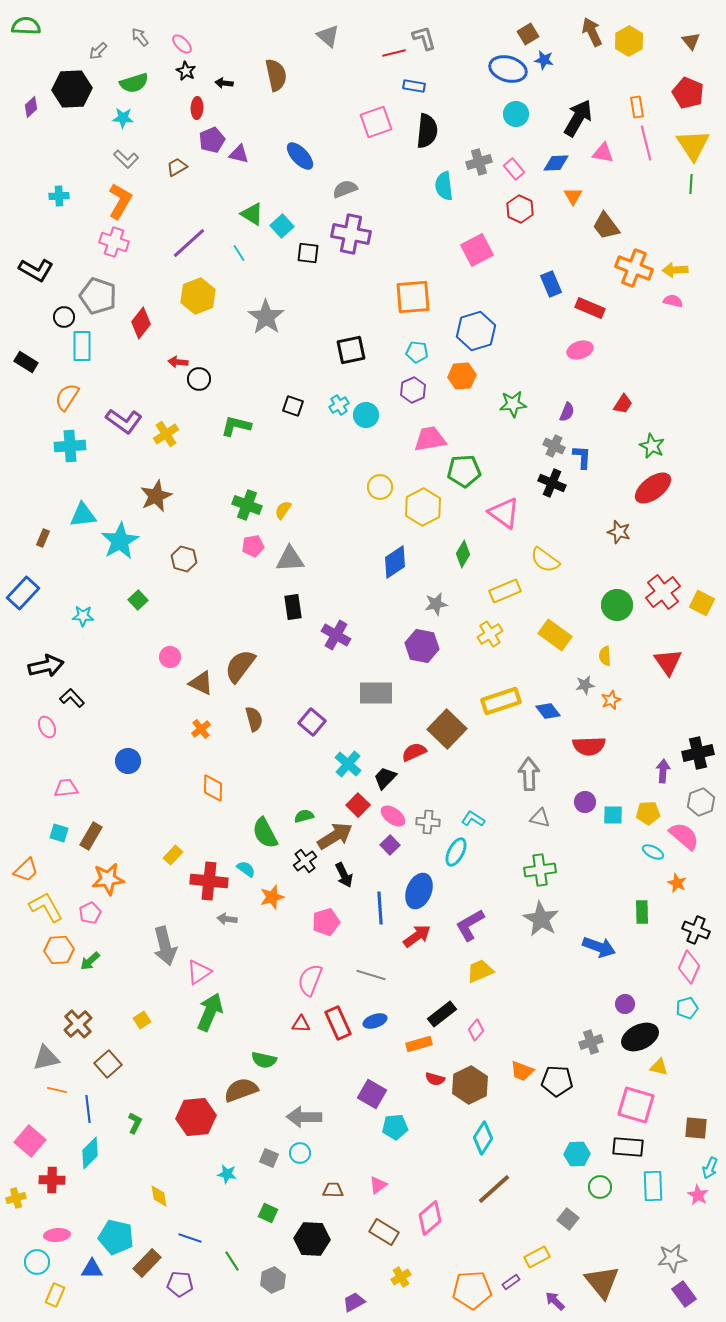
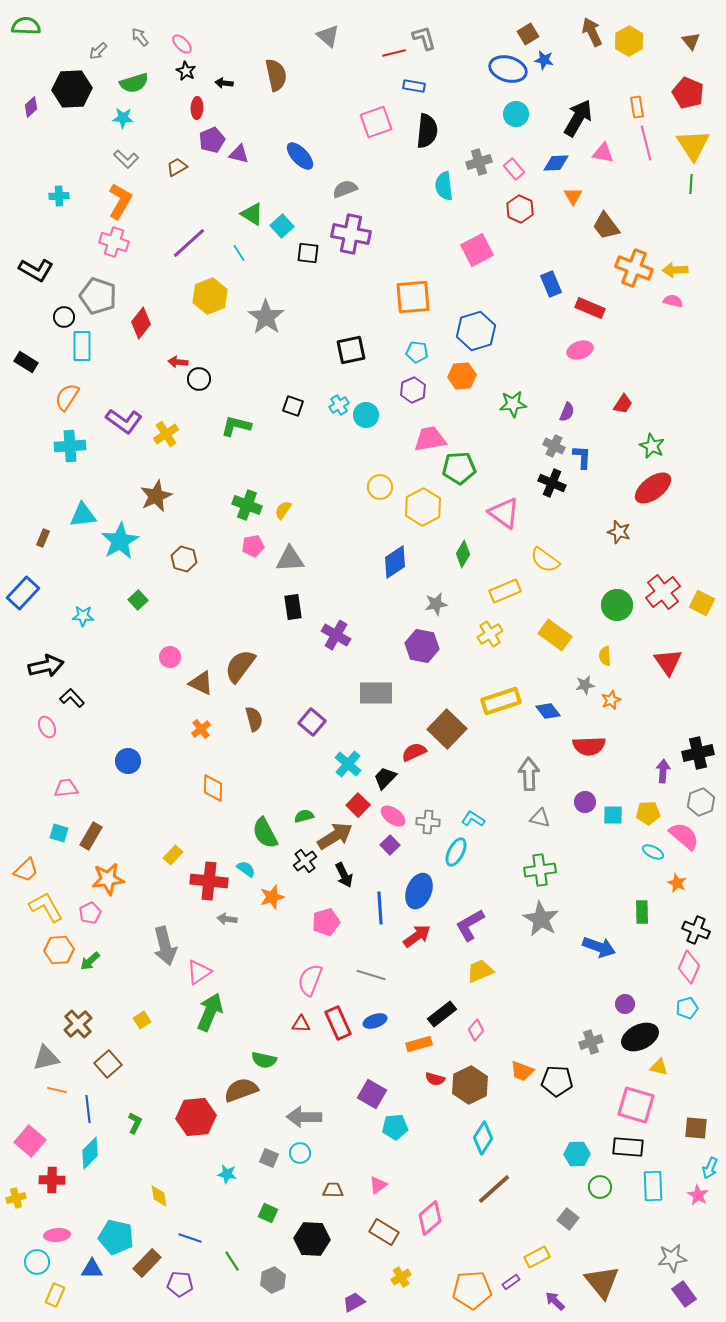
yellow hexagon at (198, 296): moved 12 px right
green pentagon at (464, 471): moved 5 px left, 3 px up
